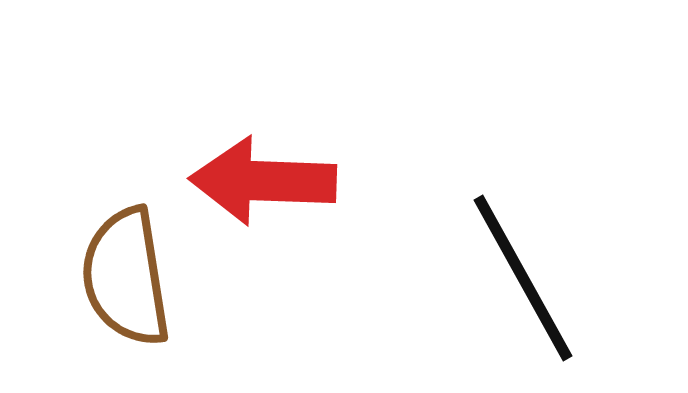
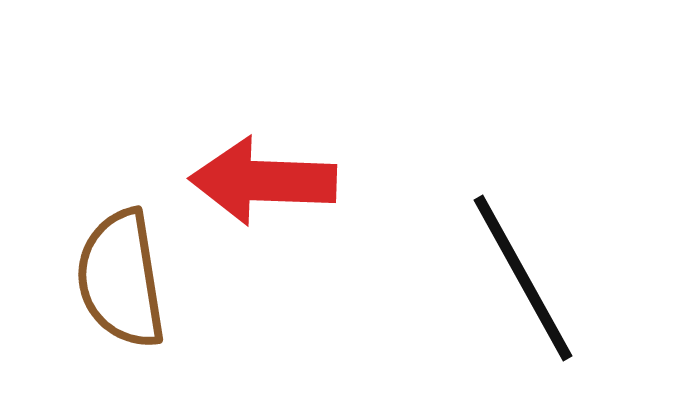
brown semicircle: moved 5 px left, 2 px down
